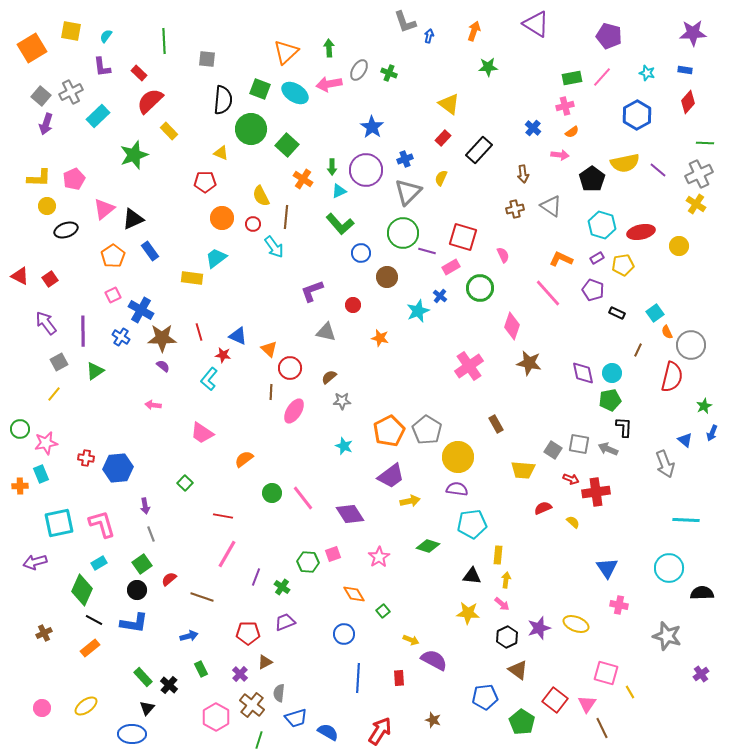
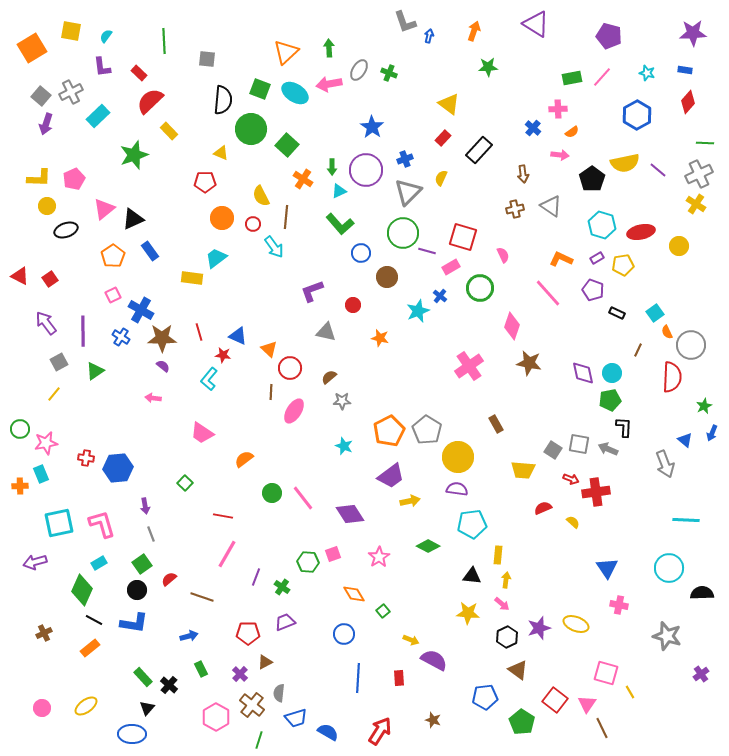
pink cross at (565, 106): moved 7 px left, 3 px down; rotated 12 degrees clockwise
red semicircle at (672, 377): rotated 12 degrees counterclockwise
pink arrow at (153, 405): moved 7 px up
green diamond at (428, 546): rotated 10 degrees clockwise
